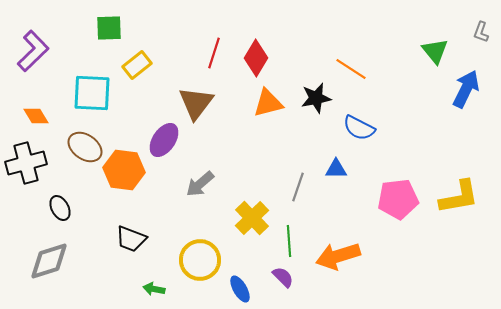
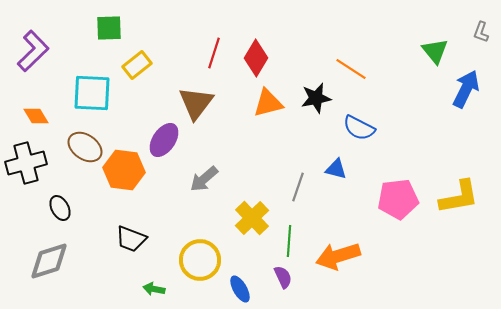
blue triangle: rotated 15 degrees clockwise
gray arrow: moved 4 px right, 5 px up
green line: rotated 8 degrees clockwise
purple semicircle: rotated 20 degrees clockwise
